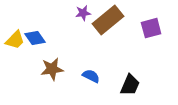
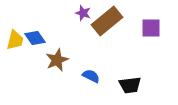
purple star: rotated 28 degrees clockwise
brown rectangle: moved 1 px left, 1 px down
purple square: rotated 15 degrees clockwise
yellow trapezoid: rotated 30 degrees counterclockwise
brown star: moved 5 px right, 9 px up; rotated 15 degrees counterclockwise
black trapezoid: rotated 60 degrees clockwise
